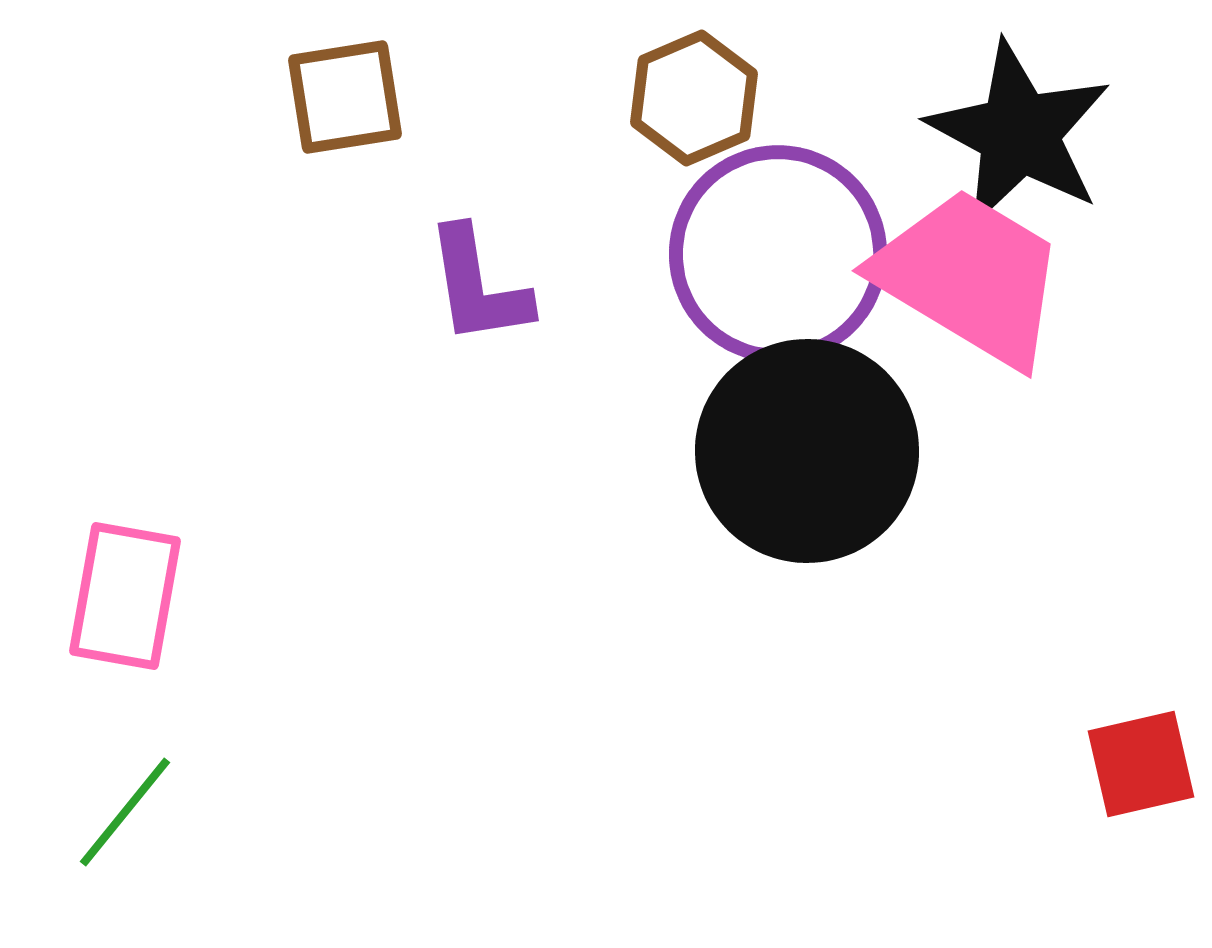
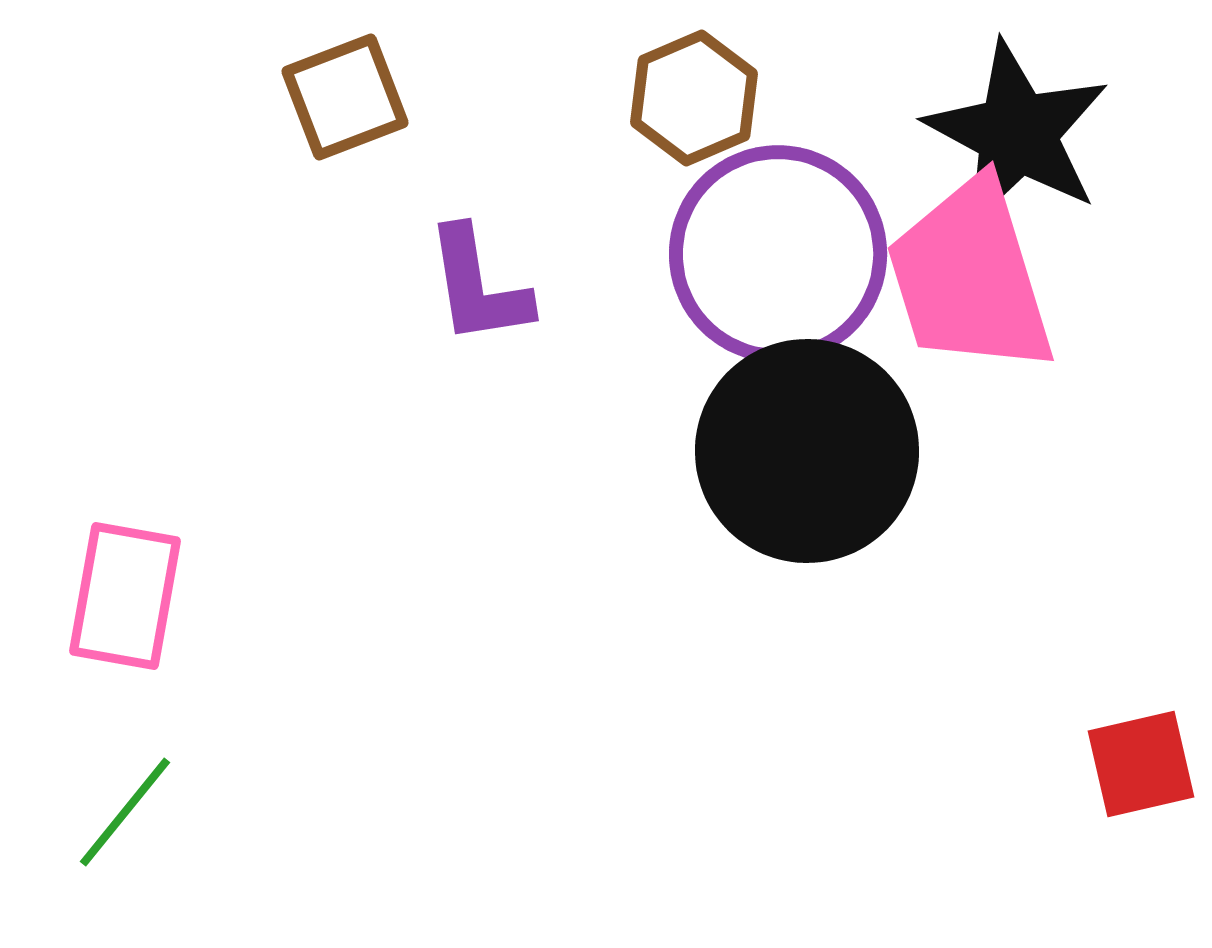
brown square: rotated 12 degrees counterclockwise
black star: moved 2 px left
pink trapezoid: rotated 138 degrees counterclockwise
